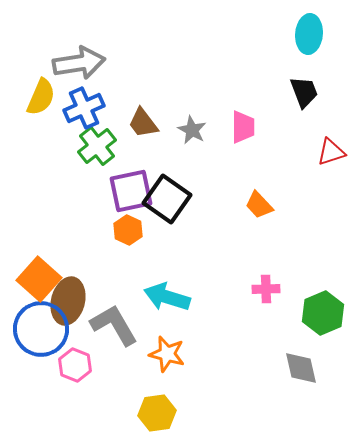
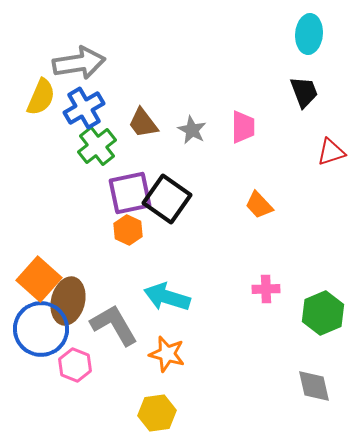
blue cross: rotated 6 degrees counterclockwise
purple square: moved 1 px left, 2 px down
gray diamond: moved 13 px right, 18 px down
